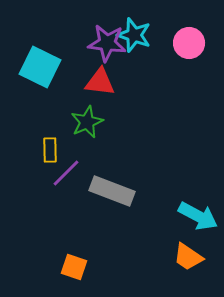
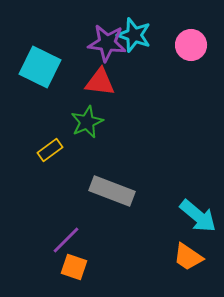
pink circle: moved 2 px right, 2 px down
yellow rectangle: rotated 55 degrees clockwise
purple line: moved 67 px down
cyan arrow: rotated 12 degrees clockwise
